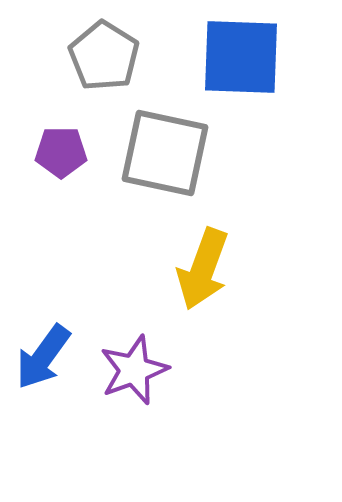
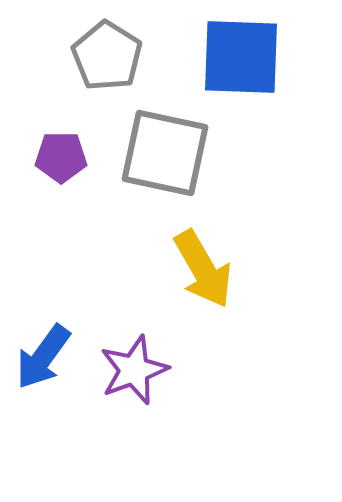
gray pentagon: moved 3 px right
purple pentagon: moved 5 px down
yellow arrow: rotated 50 degrees counterclockwise
